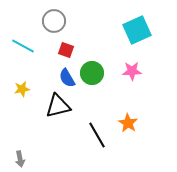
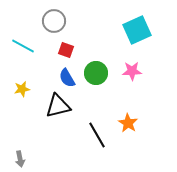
green circle: moved 4 px right
